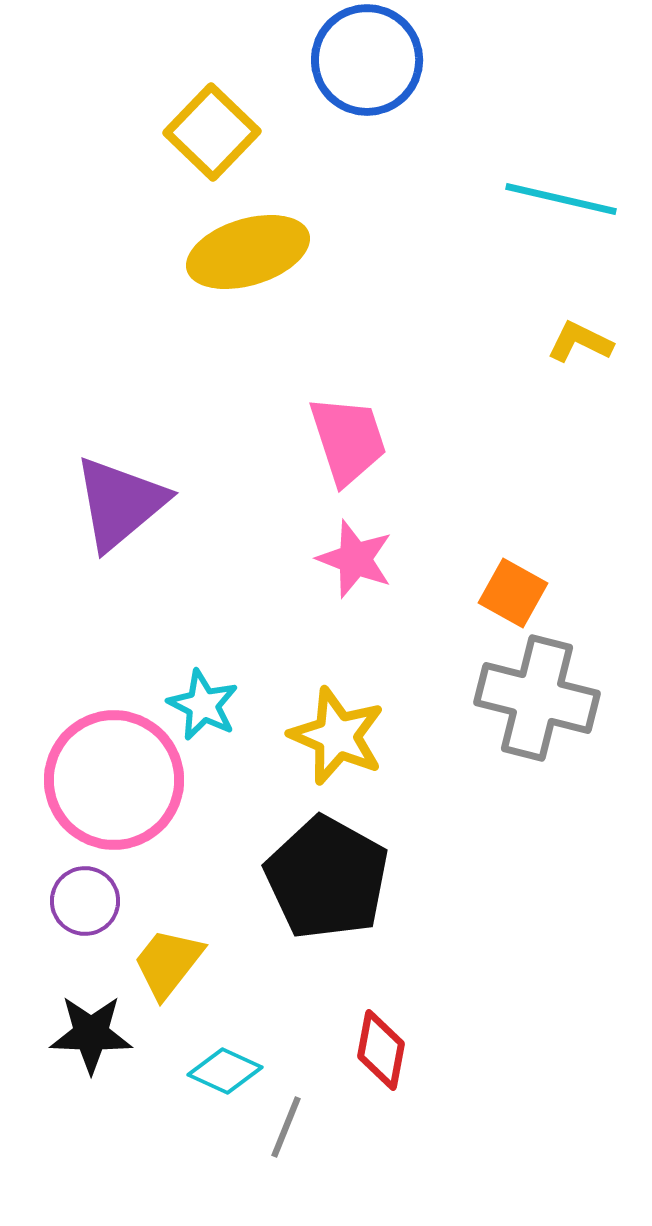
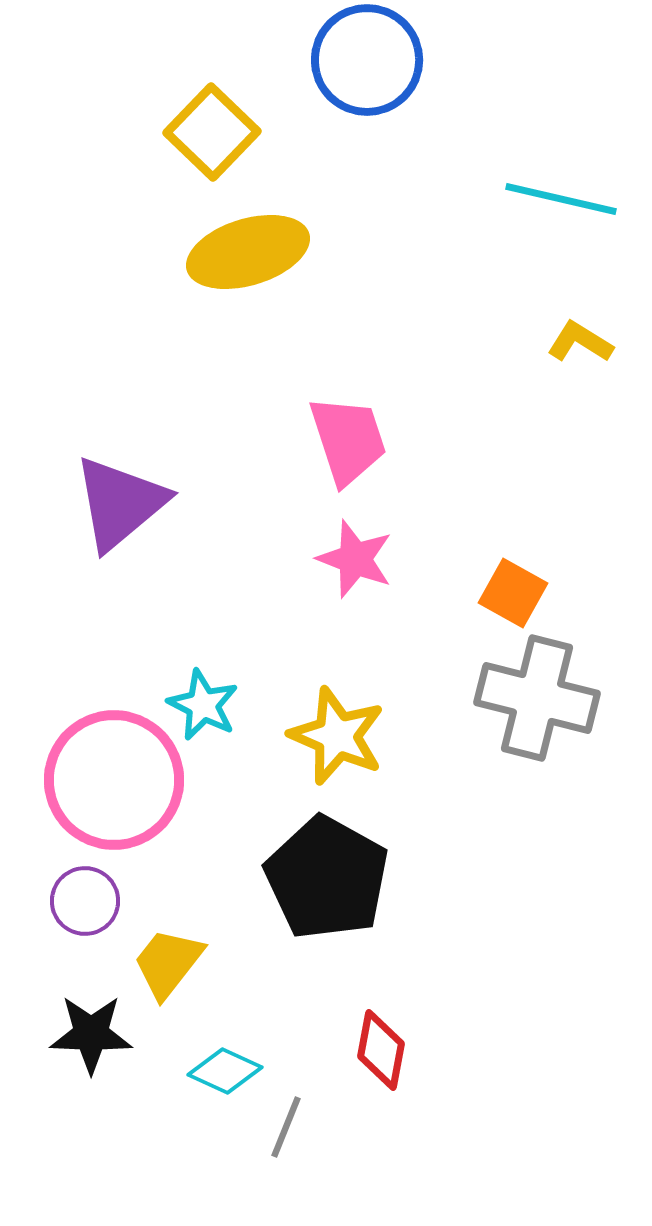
yellow L-shape: rotated 6 degrees clockwise
